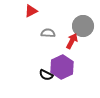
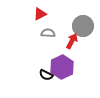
red triangle: moved 9 px right, 3 px down
